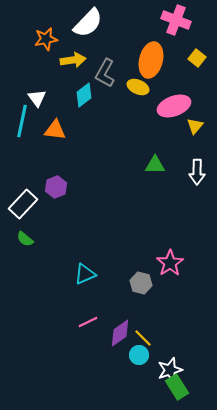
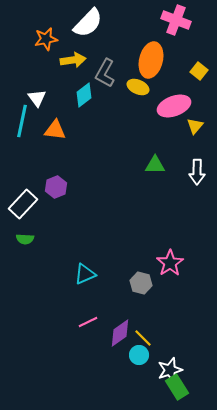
yellow square: moved 2 px right, 13 px down
green semicircle: rotated 36 degrees counterclockwise
